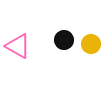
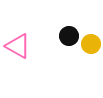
black circle: moved 5 px right, 4 px up
